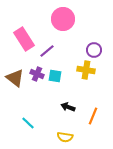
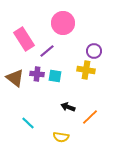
pink circle: moved 4 px down
purple circle: moved 1 px down
purple cross: rotated 16 degrees counterclockwise
orange line: moved 3 px left, 1 px down; rotated 24 degrees clockwise
yellow semicircle: moved 4 px left
